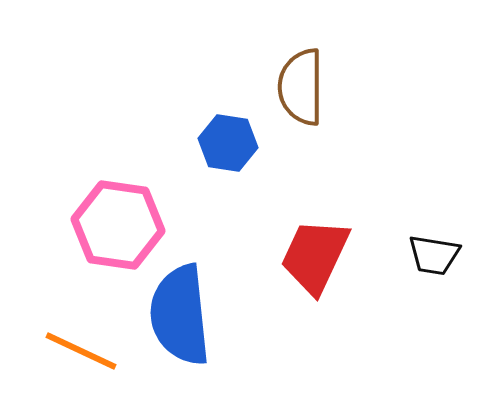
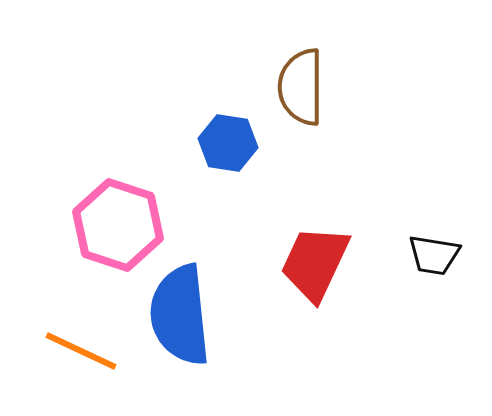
pink hexagon: rotated 10 degrees clockwise
red trapezoid: moved 7 px down
